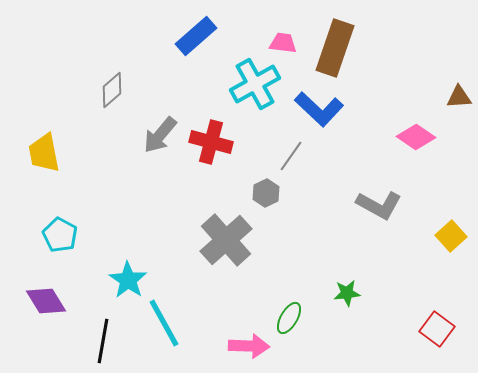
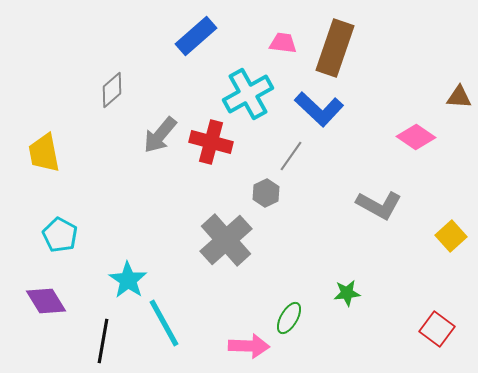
cyan cross: moved 7 px left, 10 px down
brown triangle: rotated 8 degrees clockwise
